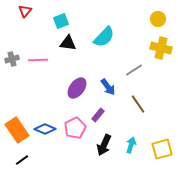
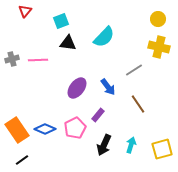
yellow cross: moved 2 px left, 1 px up
